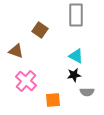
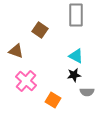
orange square: rotated 35 degrees clockwise
